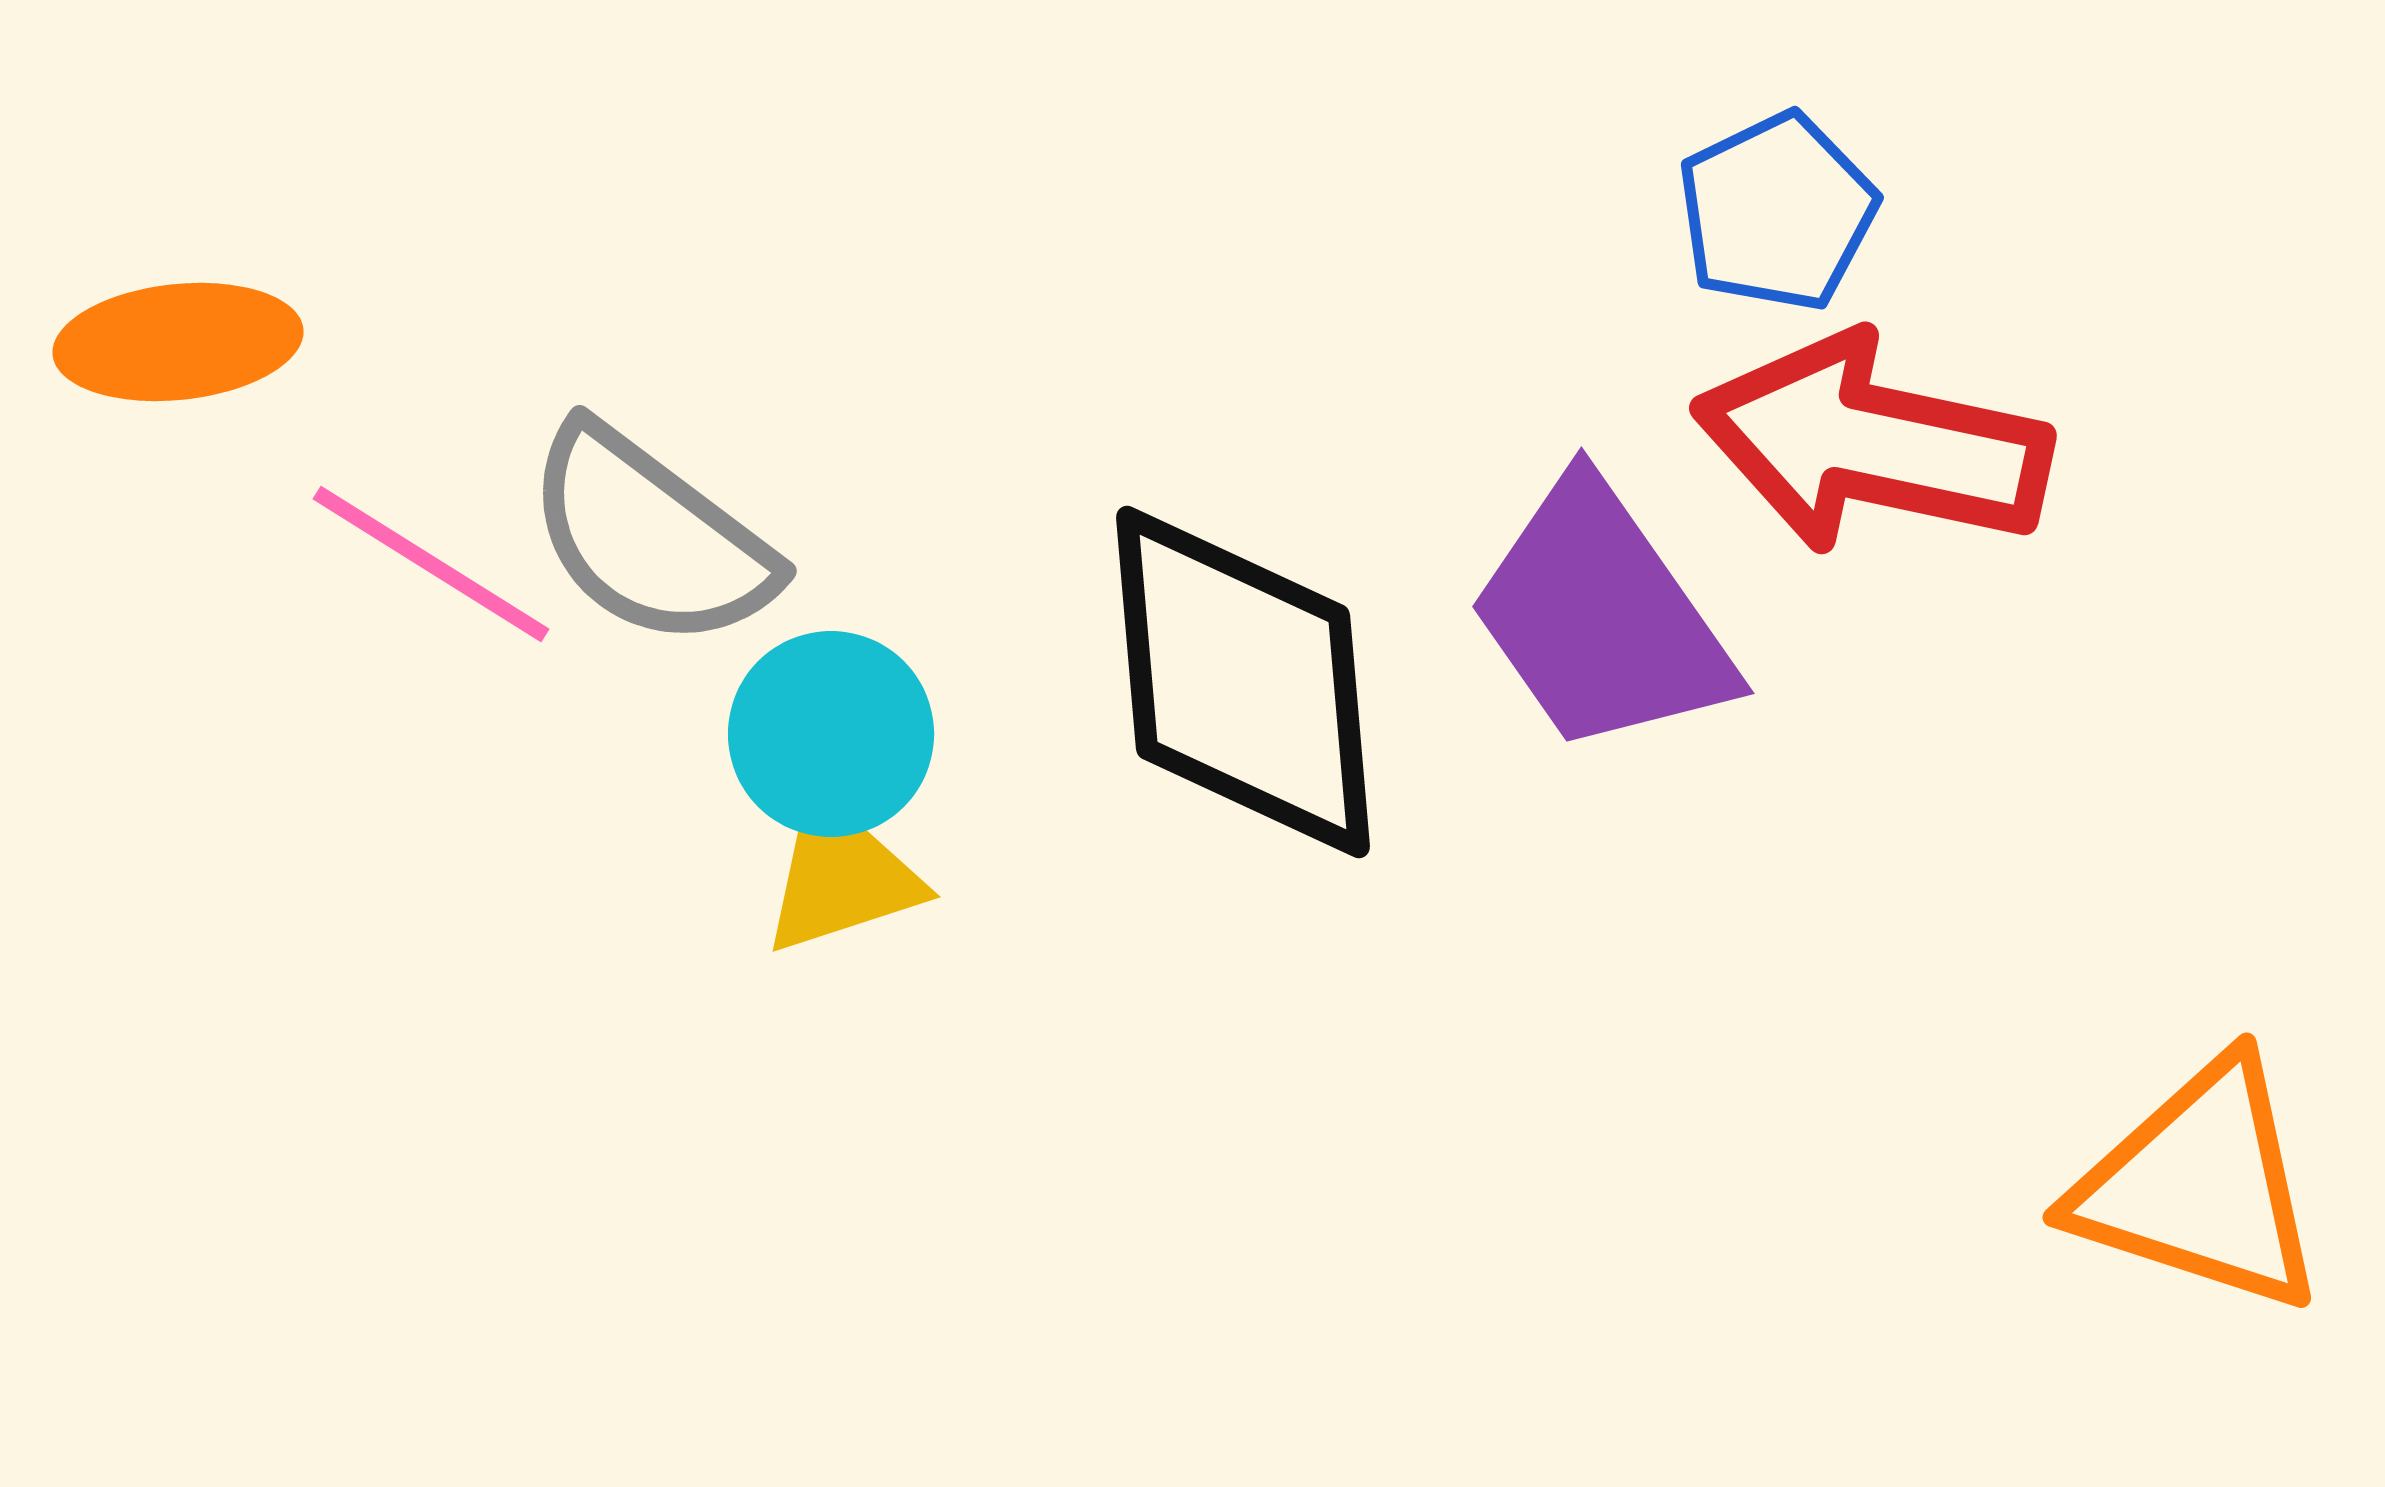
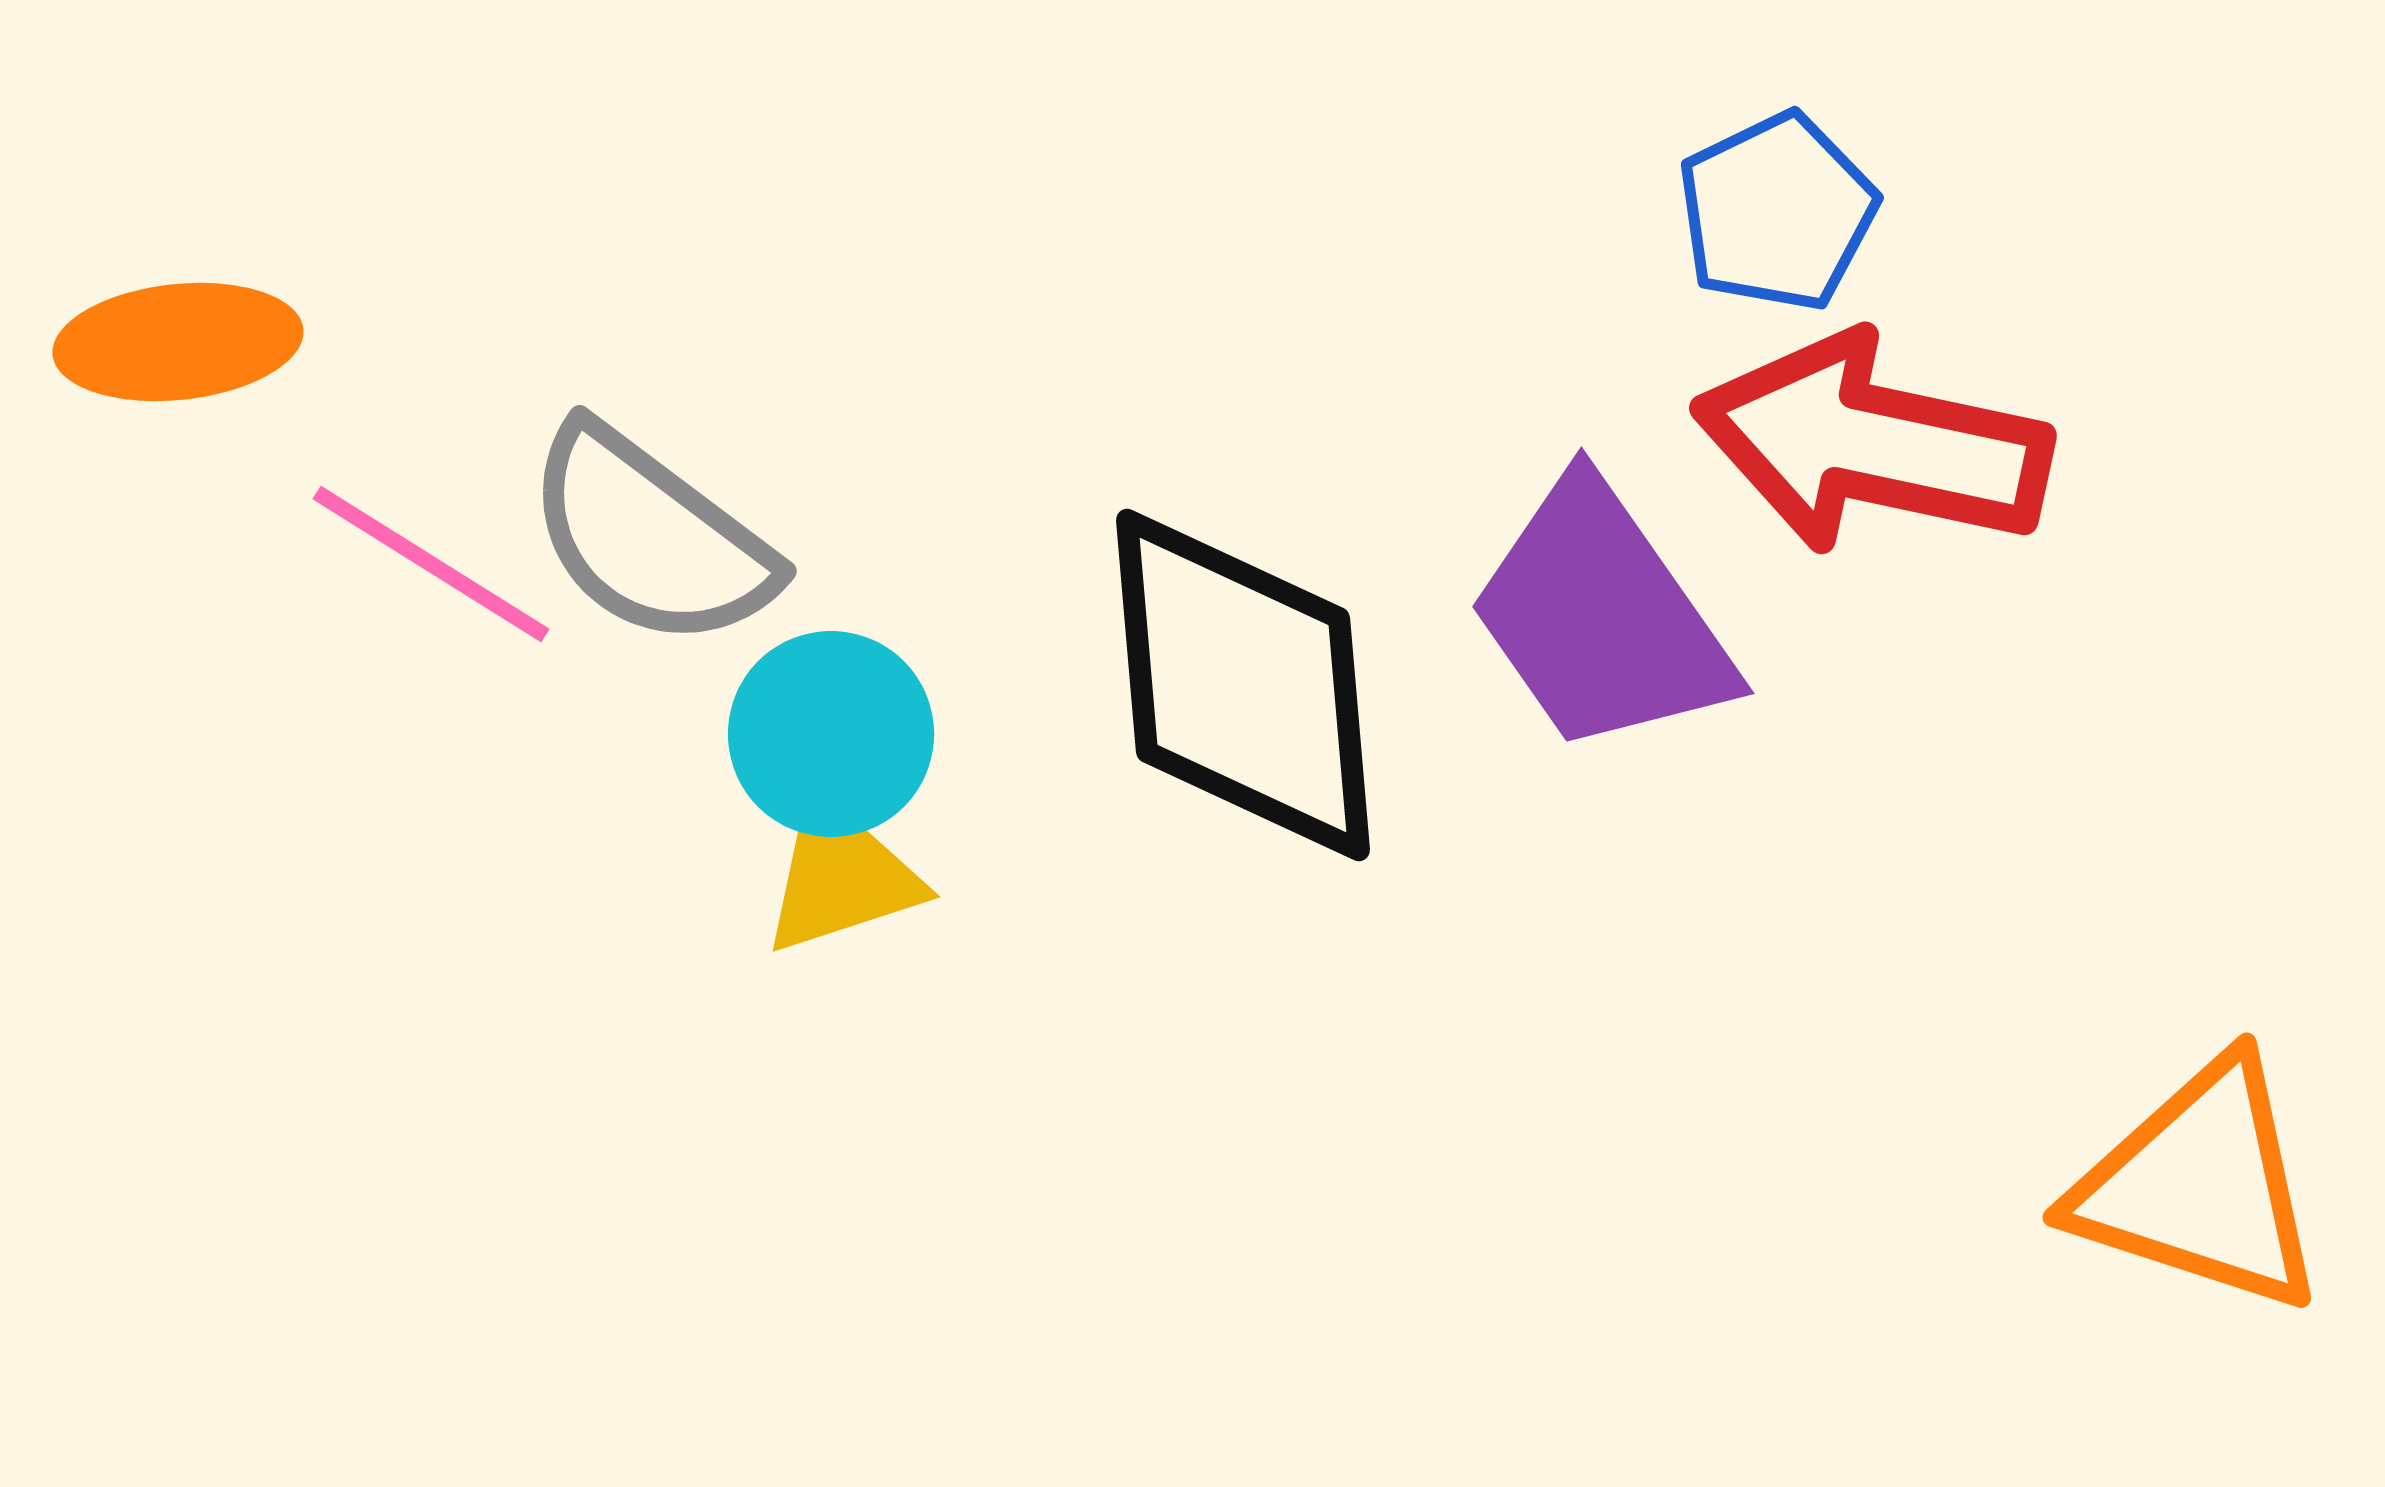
black diamond: moved 3 px down
